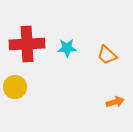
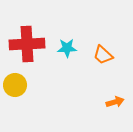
orange trapezoid: moved 4 px left
yellow circle: moved 2 px up
